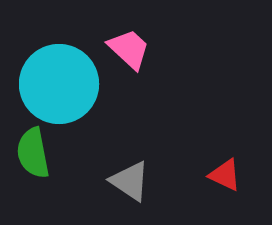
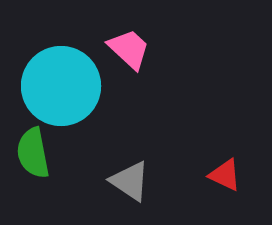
cyan circle: moved 2 px right, 2 px down
